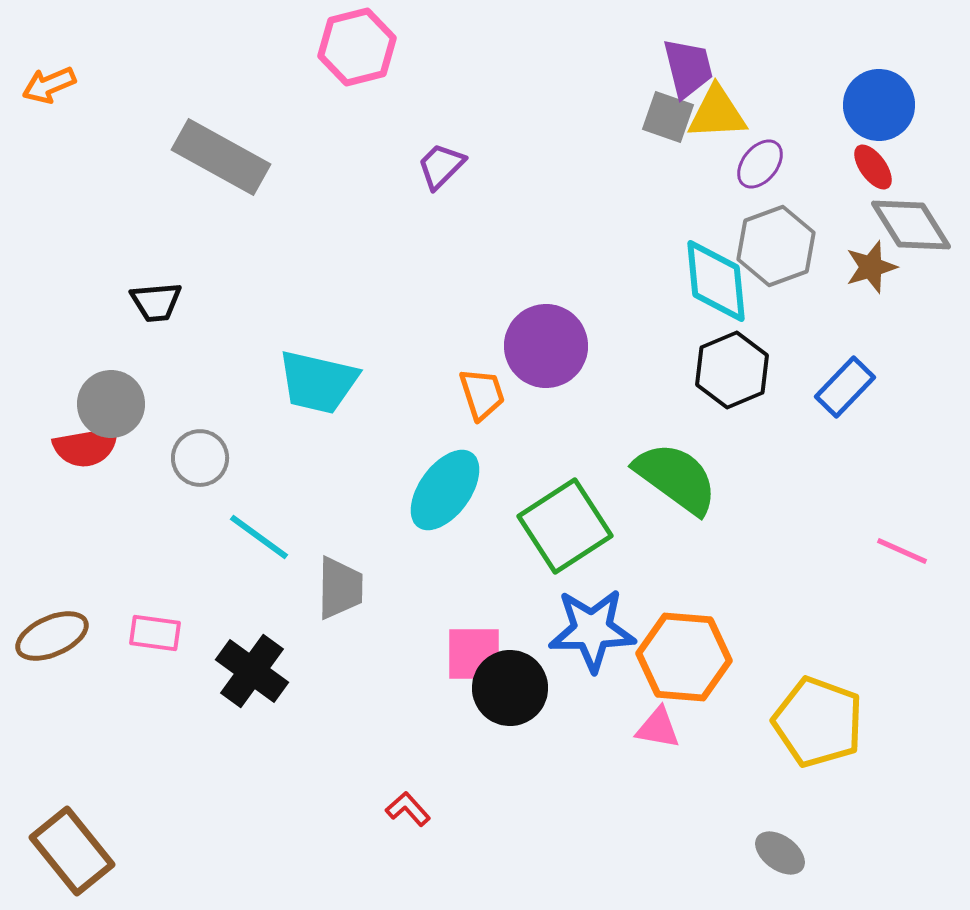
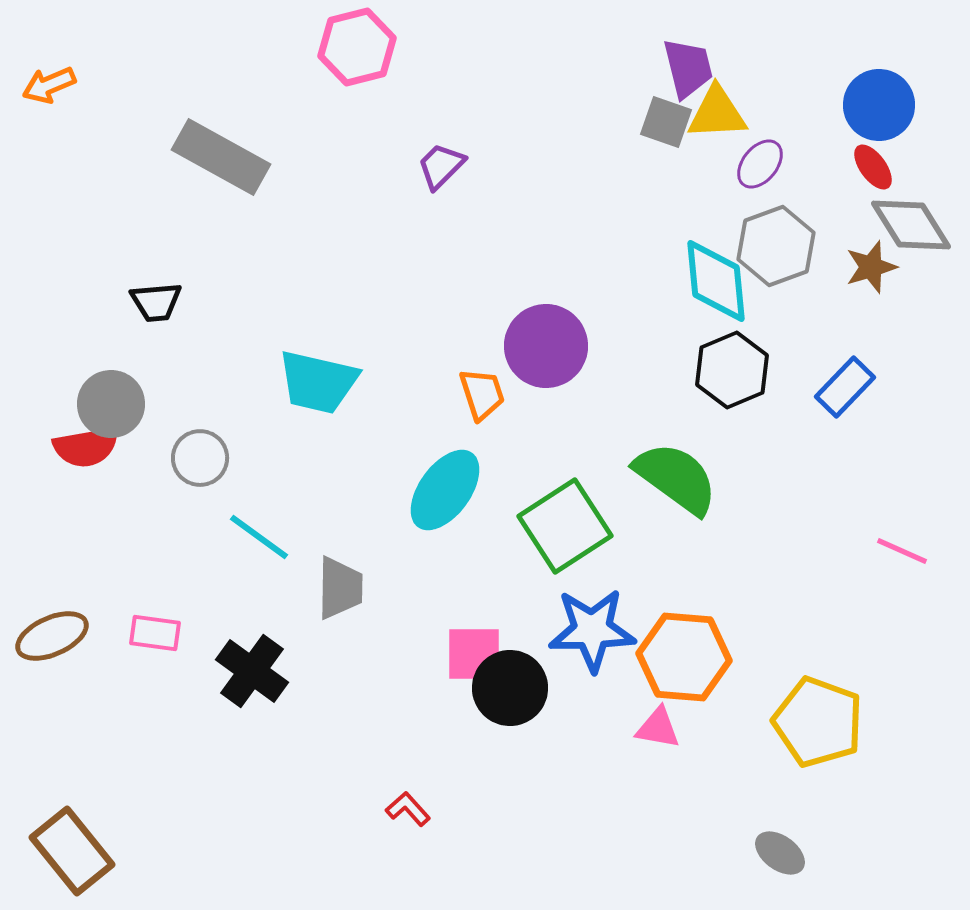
gray square at (668, 117): moved 2 px left, 5 px down
